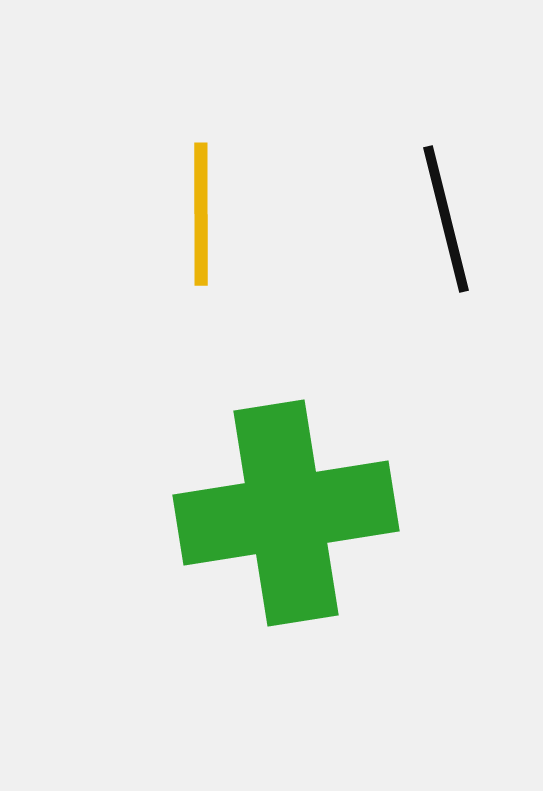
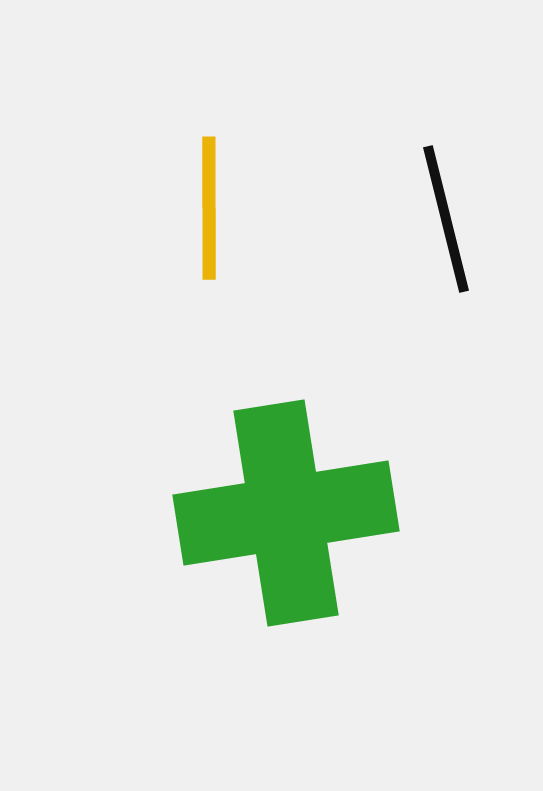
yellow line: moved 8 px right, 6 px up
